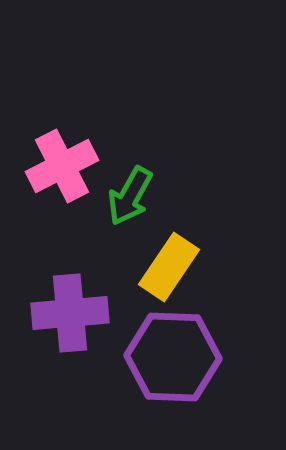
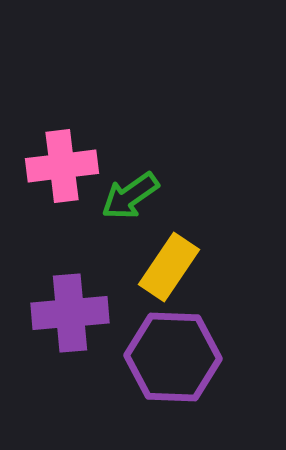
pink cross: rotated 20 degrees clockwise
green arrow: rotated 26 degrees clockwise
